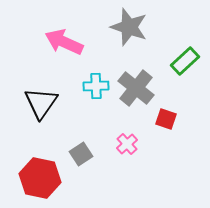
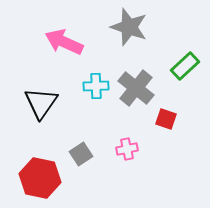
green rectangle: moved 5 px down
pink cross: moved 5 px down; rotated 30 degrees clockwise
